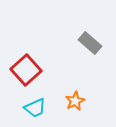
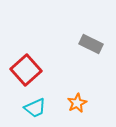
gray rectangle: moved 1 px right, 1 px down; rotated 15 degrees counterclockwise
orange star: moved 2 px right, 2 px down
